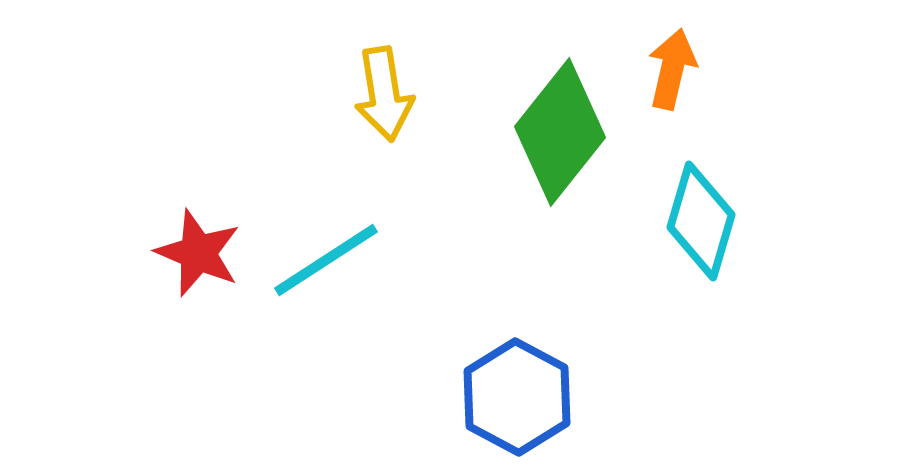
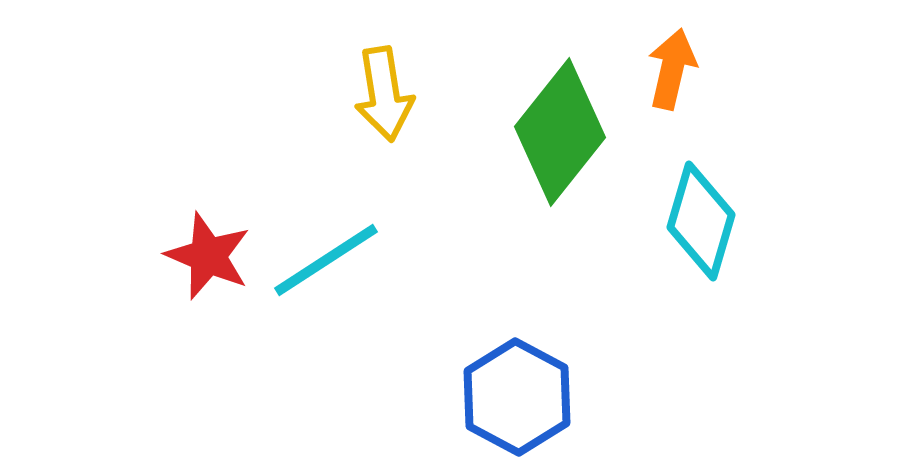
red star: moved 10 px right, 3 px down
